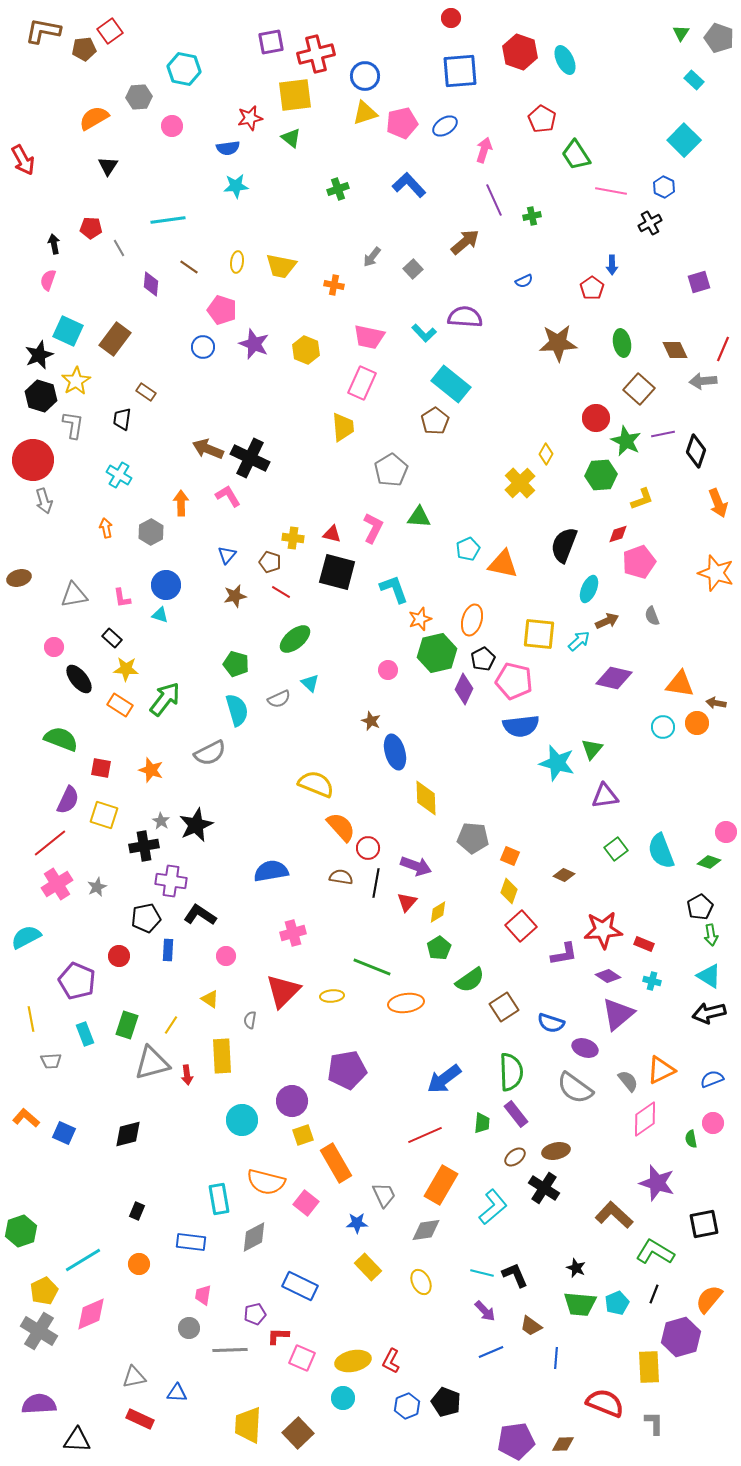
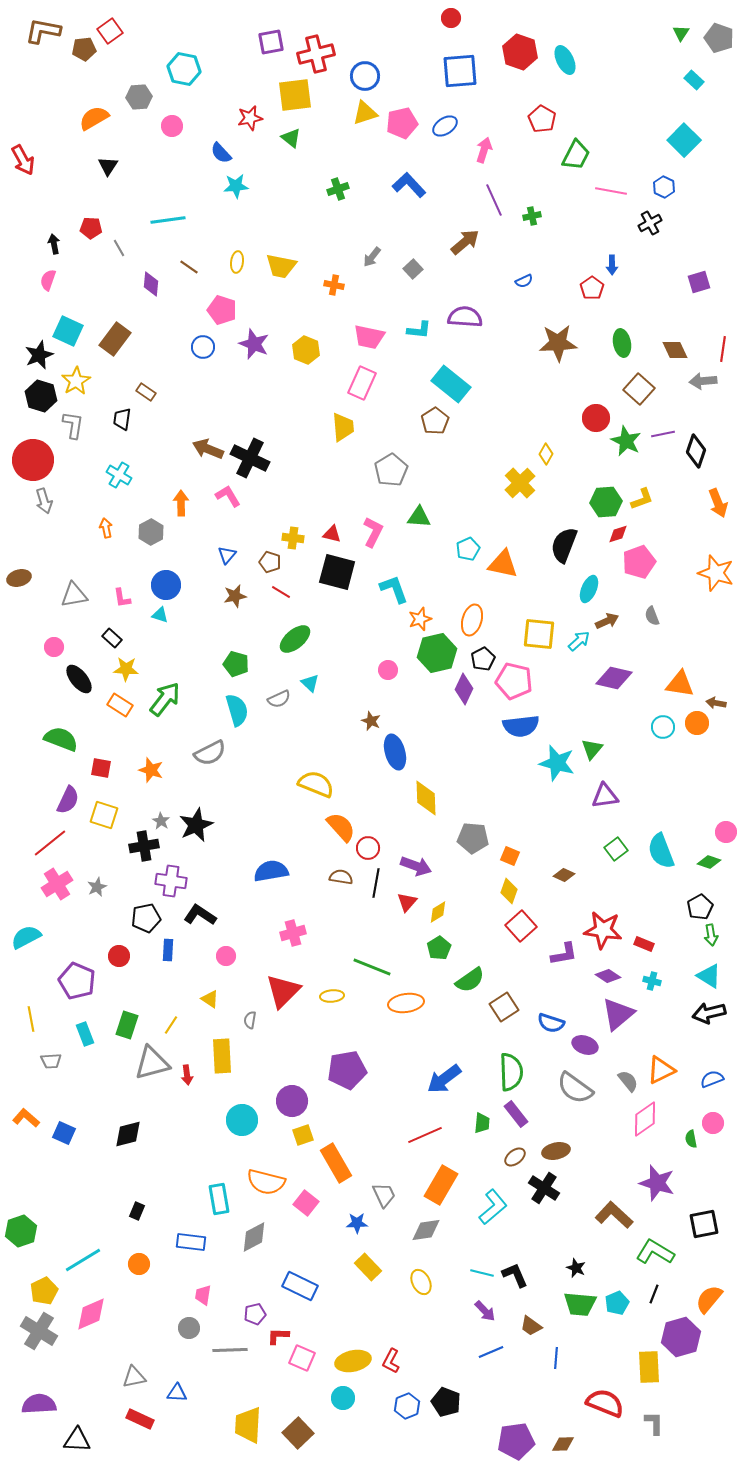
blue semicircle at (228, 148): moved 7 px left, 5 px down; rotated 55 degrees clockwise
green trapezoid at (576, 155): rotated 120 degrees counterclockwise
cyan L-shape at (424, 333): moved 5 px left, 3 px up; rotated 40 degrees counterclockwise
red line at (723, 349): rotated 15 degrees counterclockwise
green hexagon at (601, 475): moved 5 px right, 27 px down
pink L-shape at (373, 528): moved 4 px down
red star at (603, 930): rotated 12 degrees clockwise
purple ellipse at (585, 1048): moved 3 px up
